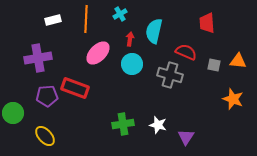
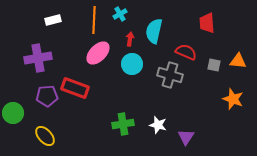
orange line: moved 8 px right, 1 px down
